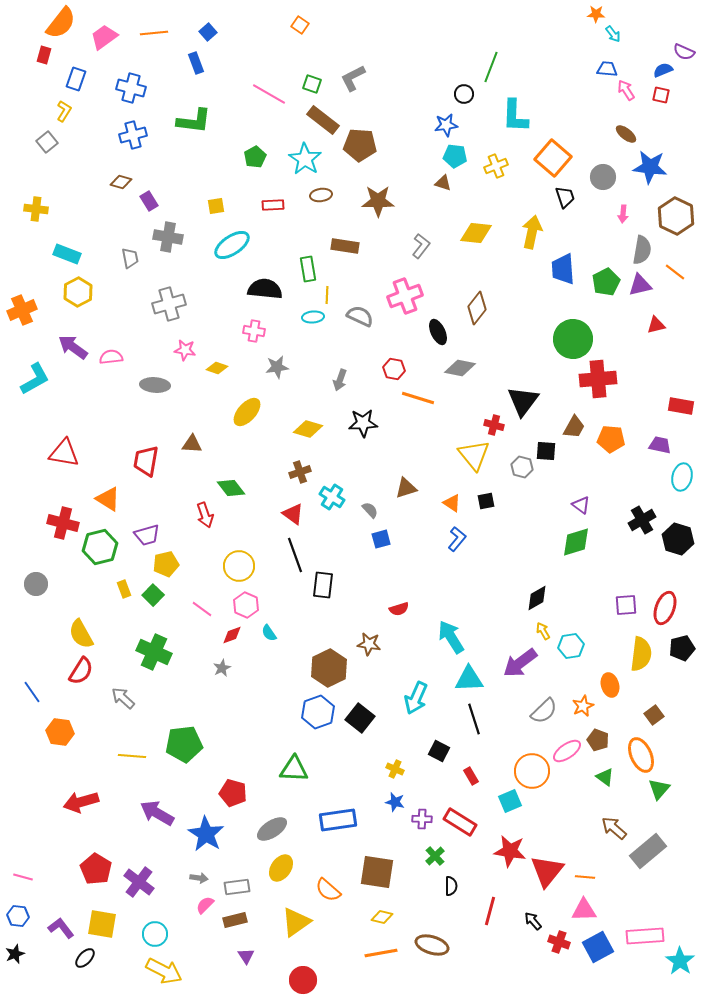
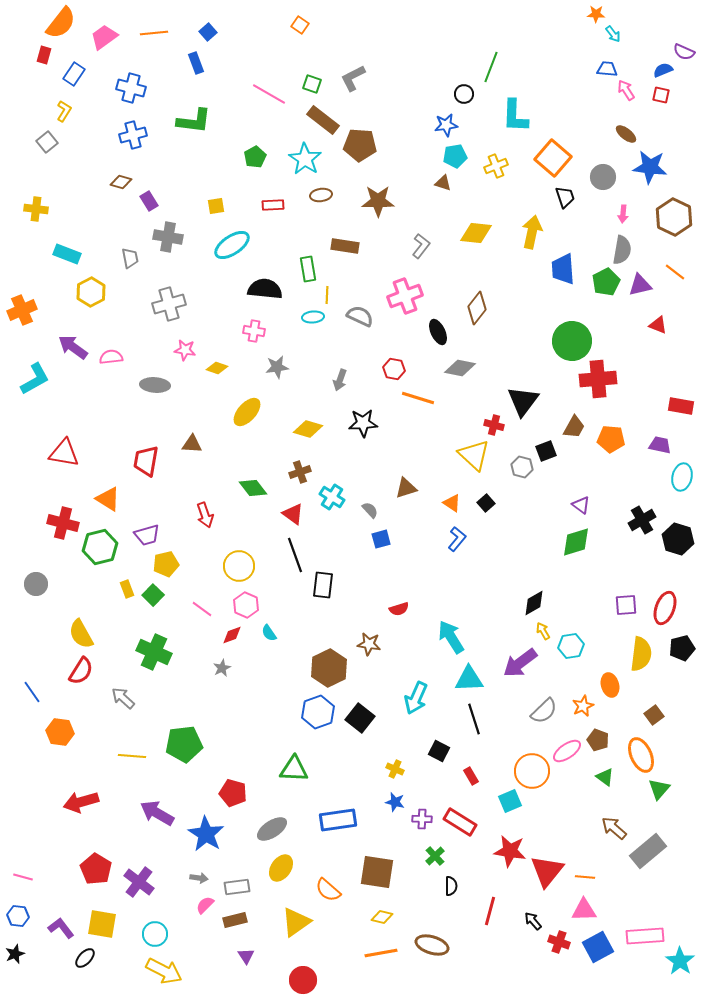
blue rectangle at (76, 79): moved 2 px left, 5 px up; rotated 15 degrees clockwise
cyan pentagon at (455, 156): rotated 15 degrees counterclockwise
brown hexagon at (676, 216): moved 2 px left, 1 px down
gray semicircle at (642, 250): moved 20 px left
yellow hexagon at (78, 292): moved 13 px right
red triangle at (656, 325): moved 2 px right; rotated 36 degrees clockwise
green circle at (573, 339): moved 1 px left, 2 px down
black square at (546, 451): rotated 25 degrees counterclockwise
yellow triangle at (474, 455): rotated 8 degrees counterclockwise
green diamond at (231, 488): moved 22 px right
black square at (486, 501): moved 2 px down; rotated 30 degrees counterclockwise
yellow rectangle at (124, 589): moved 3 px right
black diamond at (537, 598): moved 3 px left, 5 px down
